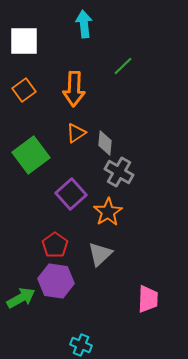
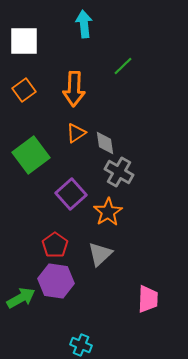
gray diamond: rotated 15 degrees counterclockwise
